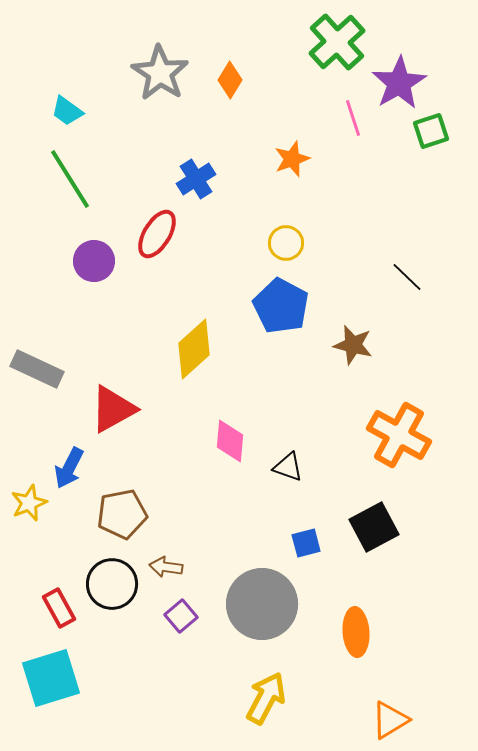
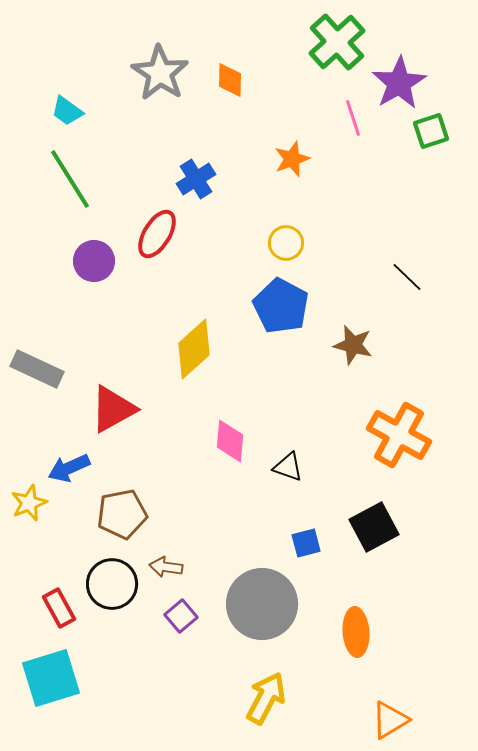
orange diamond: rotated 30 degrees counterclockwise
blue arrow: rotated 39 degrees clockwise
